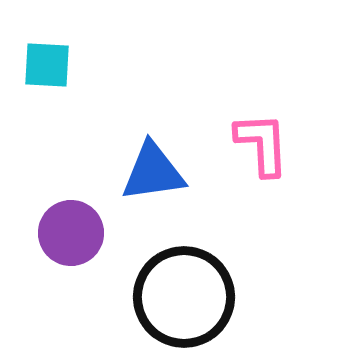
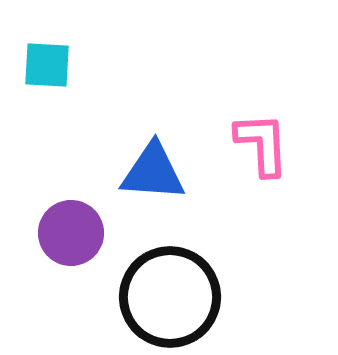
blue triangle: rotated 12 degrees clockwise
black circle: moved 14 px left
